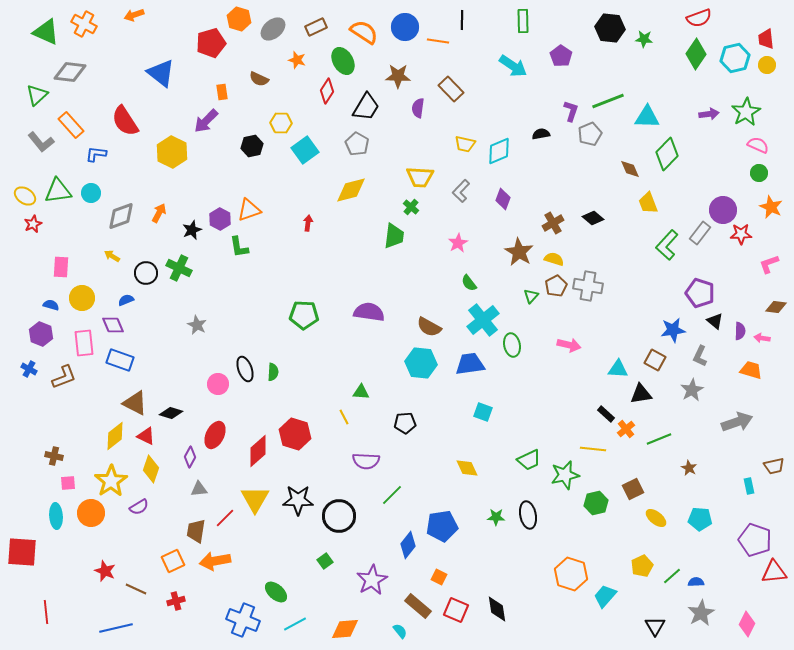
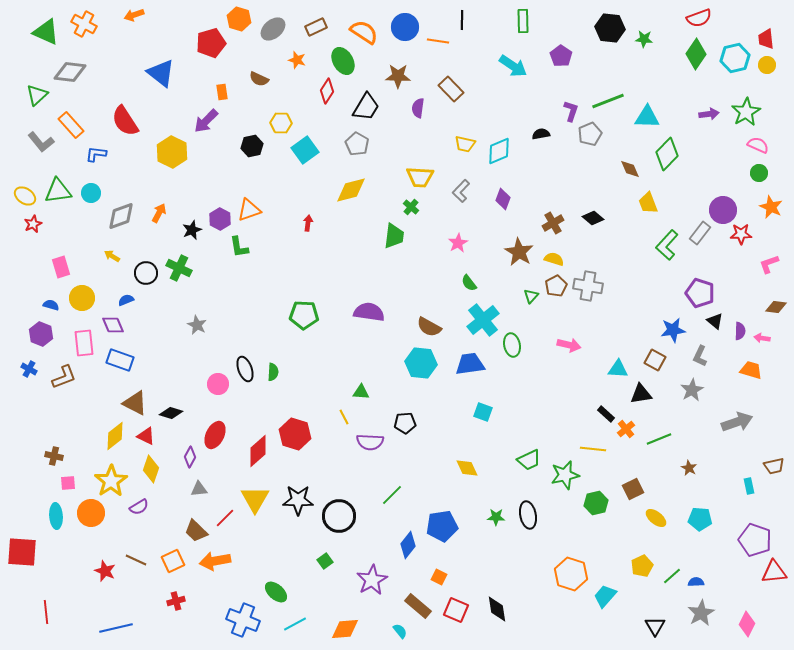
pink rectangle at (61, 267): rotated 20 degrees counterclockwise
purple semicircle at (366, 461): moved 4 px right, 19 px up
brown trapezoid at (196, 531): rotated 55 degrees counterclockwise
brown line at (136, 589): moved 29 px up
